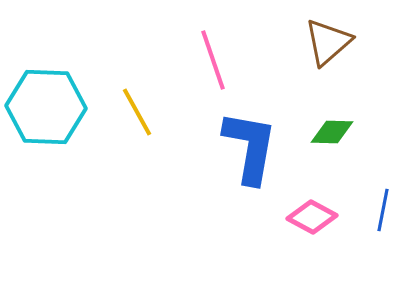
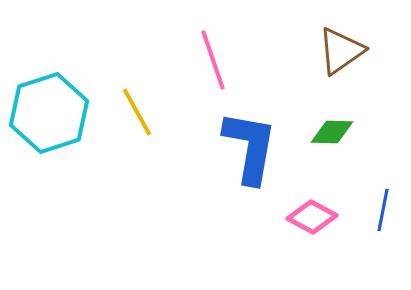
brown triangle: moved 13 px right, 9 px down; rotated 6 degrees clockwise
cyan hexagon: moved 3 px right, 6 px down; rotated 20 degrees counterclockwise
